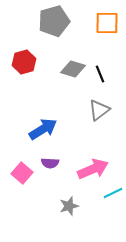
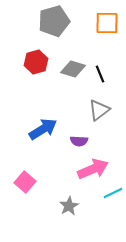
red hexagon: moved 12 px right
purple semicircle: moved 29 px right, 22 px up
pink square: moved 3 px right, 9 px down
gray star: rotated 12 degrees counterclockwise
